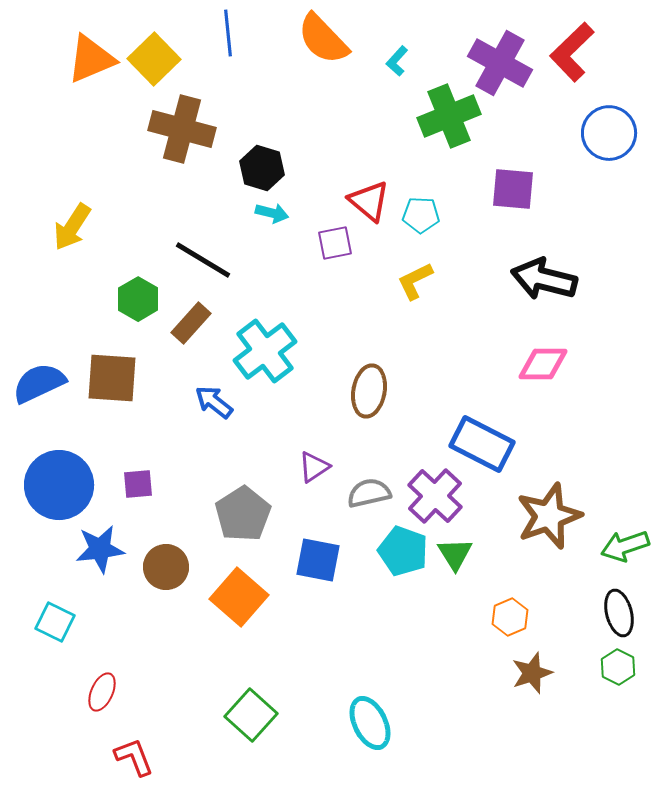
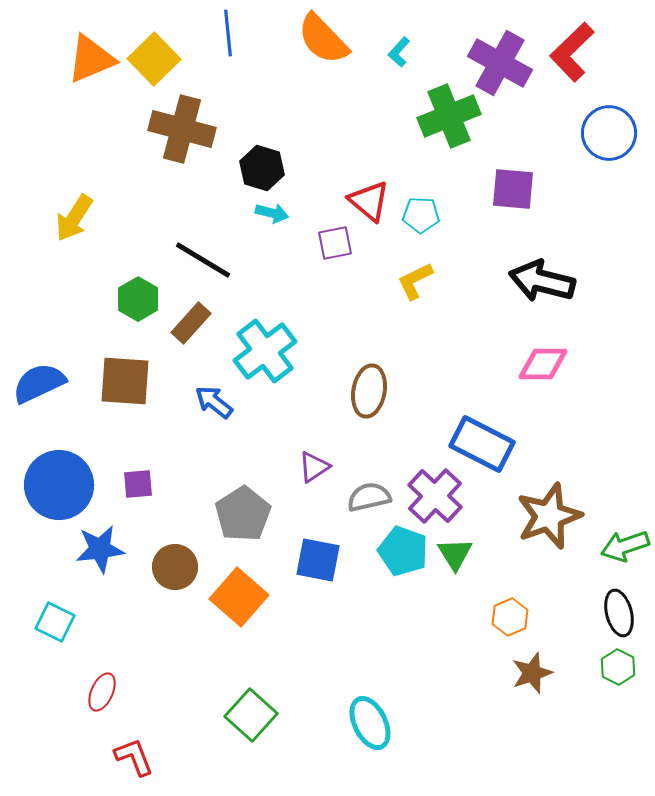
cyan L-shape at (397, 61): moved 2 px right, 9 px up
yellow arrow at (72, 227): moved 2 px right, 9 px up
black arrow at (544, 279): moved 2 px left, 2 px down
brown square at (112, 378): moved 13 px right, 3 px down
gray semicircle at (369, 493): moved 4 px down
brown circle at (166, 567): moved 9 px right
